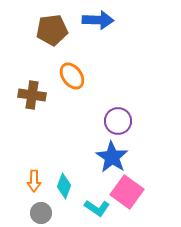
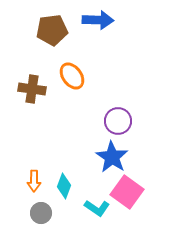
brown cross: moved 6 px up
